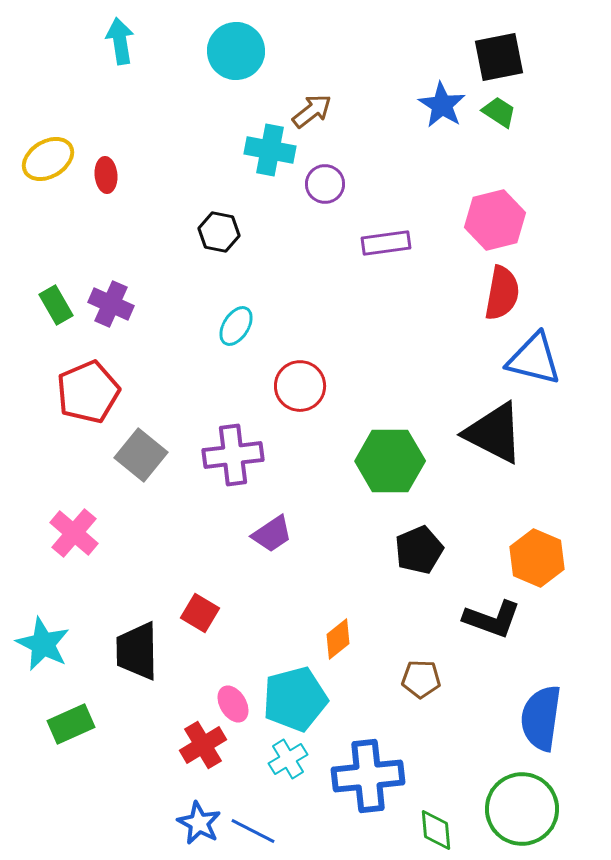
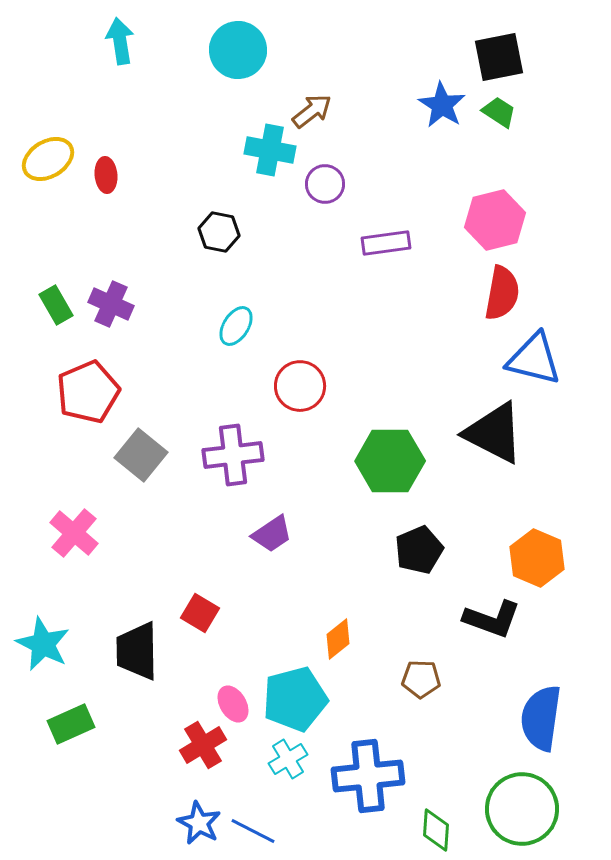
cyan circle at (236, 51): moved 2 px right, 1 px up
green diamond at (436, 830): rotated 9 degrees clockwise
